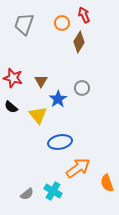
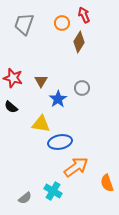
yellow triangle: moved 3 px right, 9 px down; rotated 42 degrees counterclockwise
orange arrow: moved 2 px left, 1 px up
gray semicircle: moved 2 px left, 4 px down
